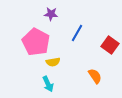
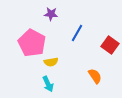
pink pentagon: moved 4 px left, 1 px down
yellow semicircle: moved 2 px left
